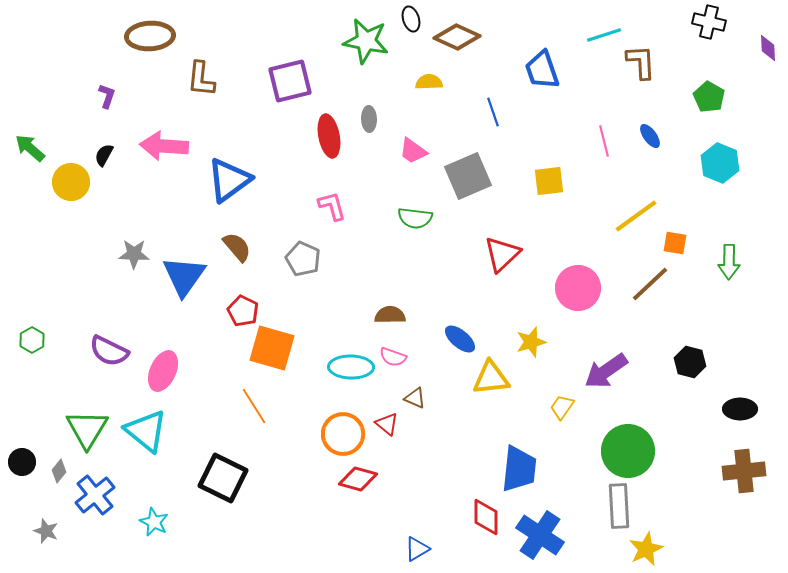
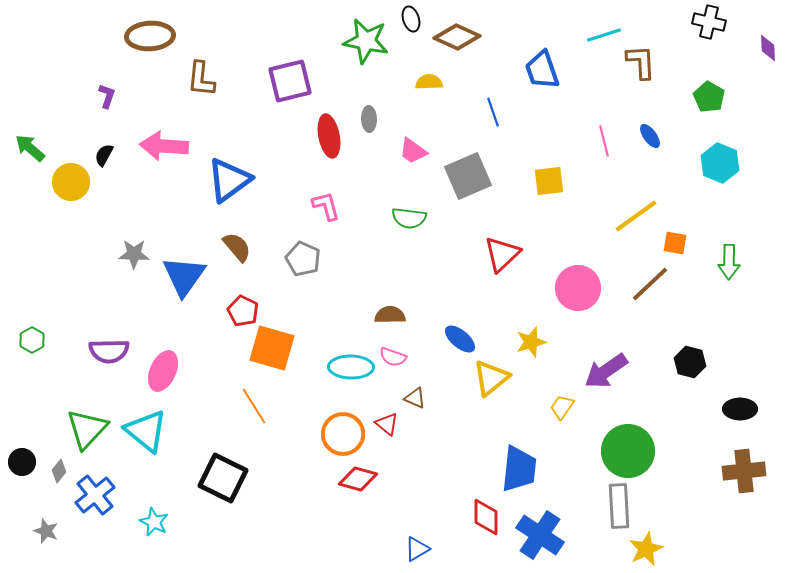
pink L-shape at (332, 206): moved 6 px left
green semicircle at (415, 218): moved 6 px left
purple semicircle at (109, 351): rotated 27 degrees counterclockwise
yellow triangle at (491, 378): rotated 33 degrees counterclockwise
green triangle at (87, 429): rotated 12 degrees clockwise
